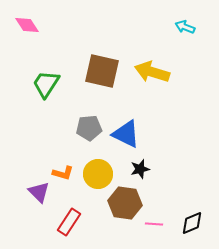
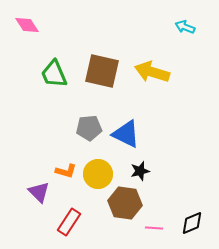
green trapezoid: moved 8 px right, 10 px up; rotated 56 degrees counterclockwise
black star: moved 2 px down
orange L-shape: moved 3 px right, 2 px up
pink line: moved 4 px down
